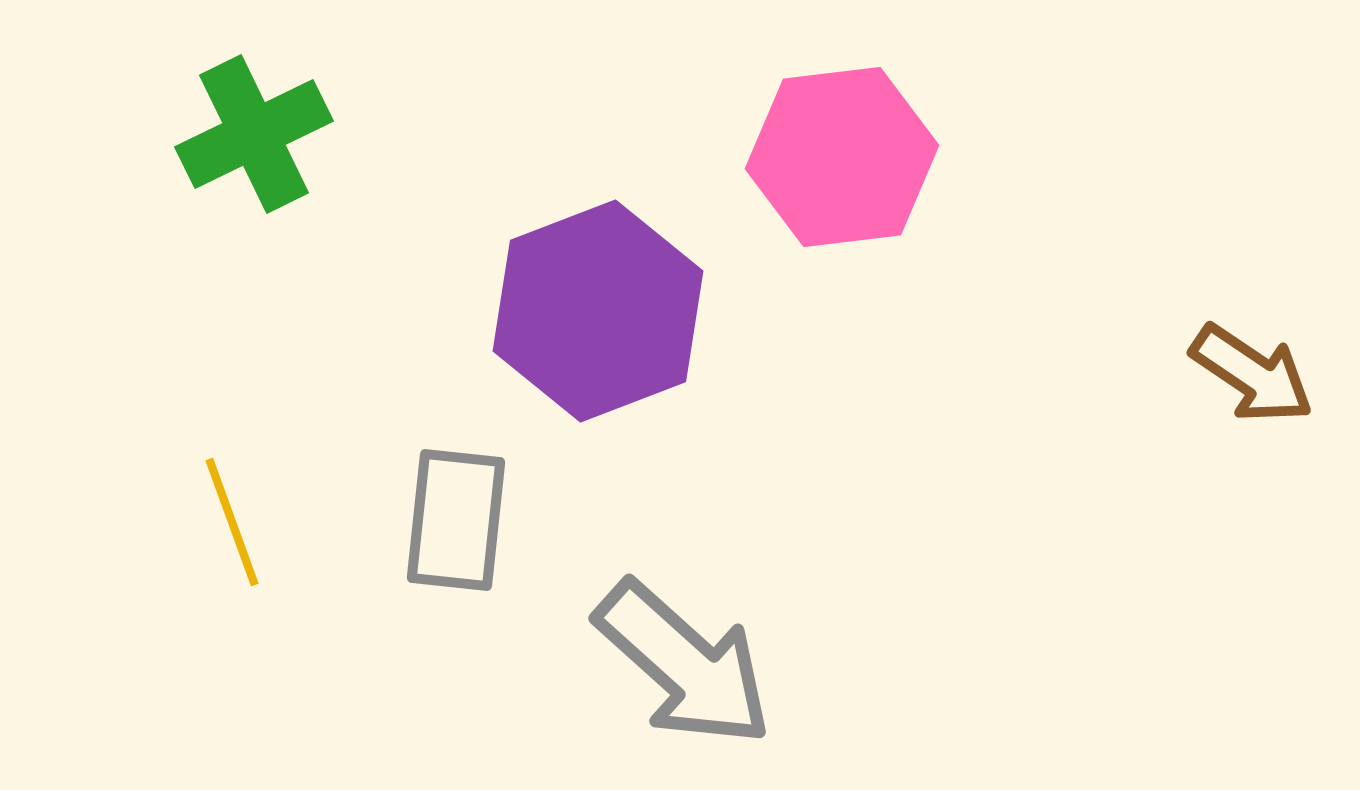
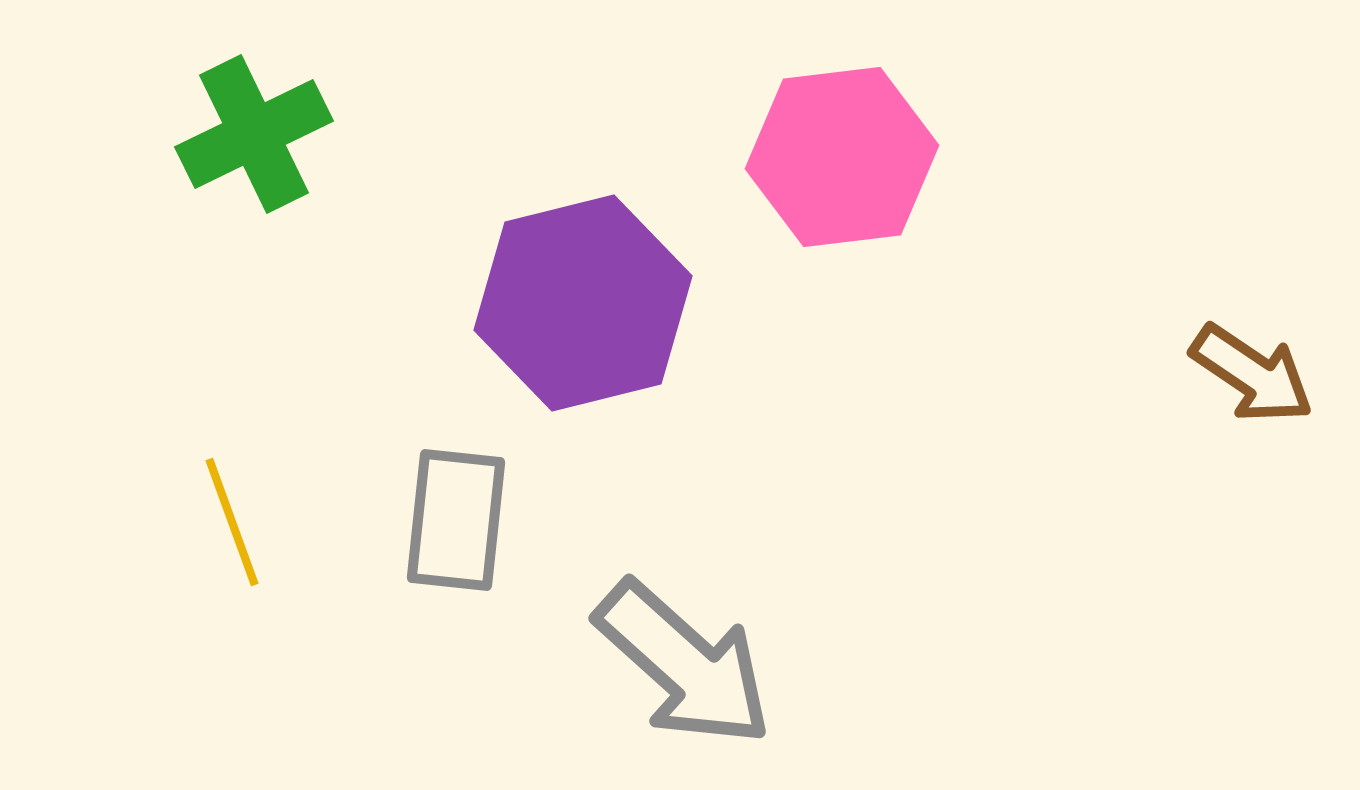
purple hexagon: moved 15 px left, 8 px up; rotated 7 degrees clockwise
